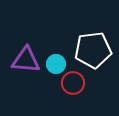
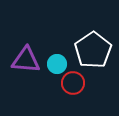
white pentagon: rotated 27 degrees counterclockwise
cyan circle: moved 1 px right
